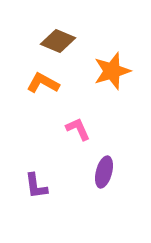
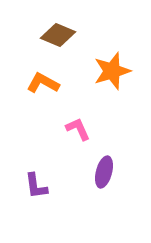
brown diamond: moved 6 px up
